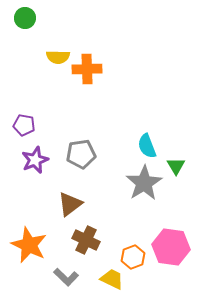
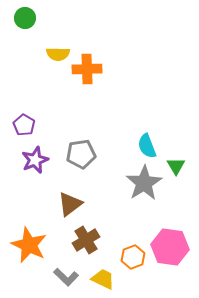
yellow semicircle: moved 3 px up
purple pentagon: rotated 20 degrees clockwise
brown cross: rotated 32 degrees clockwise
pink hexagon: moved 1 px left
yellow trapezoid: moved 9 px left
